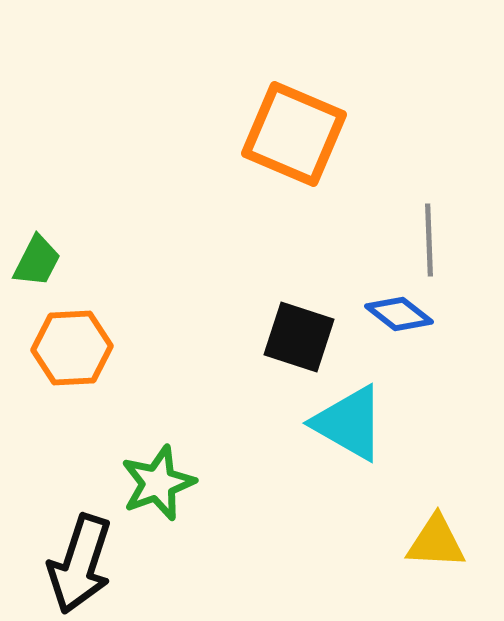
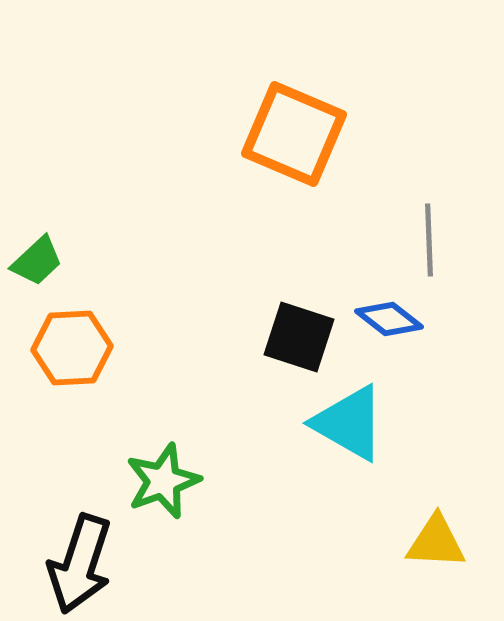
green trapezoid: rotated 20 degrees clockwise
blue diamond: moved 10 px left, 5 px down
green star: moved 5 px right, 2 px up
